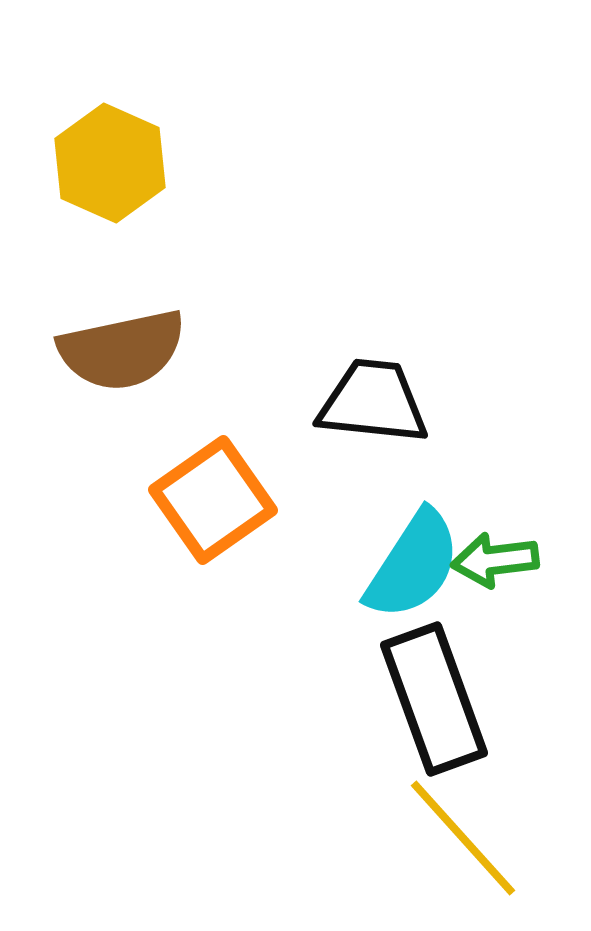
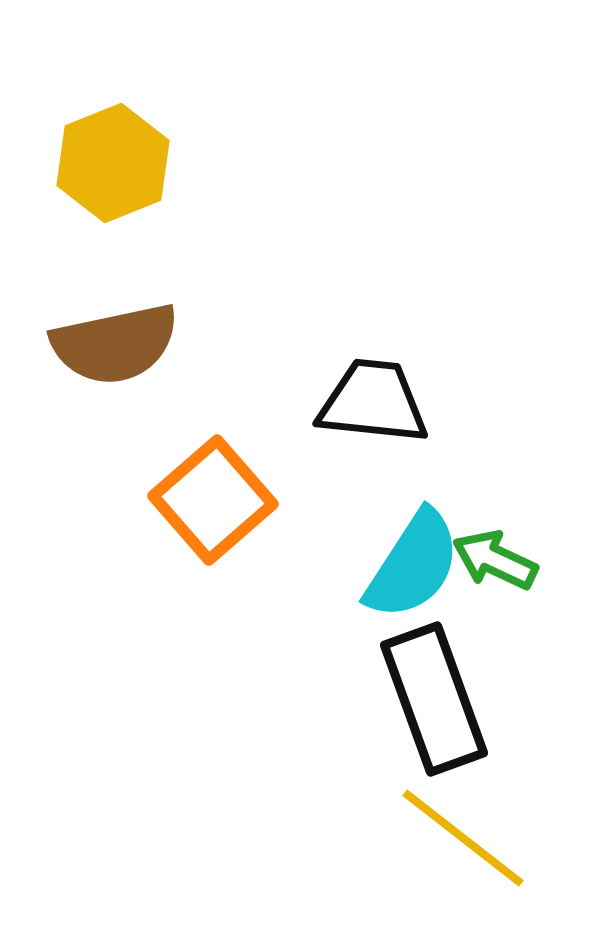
yellow hexagon: moved 3 px right; rotated 14 degrees clockwise
brown semicircle: moved 7 px left, 6 px up
orange square: rotated 6 degrees counterclockwise
green arrow: rotated 32 degrees clockwise
yellow line: rotated 10 degrees counterclockwise
